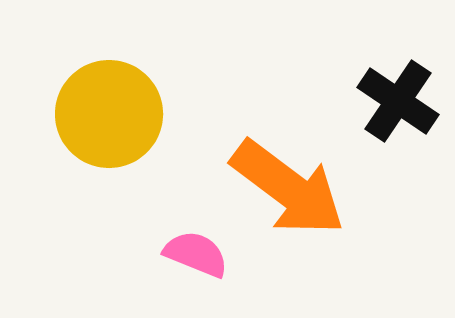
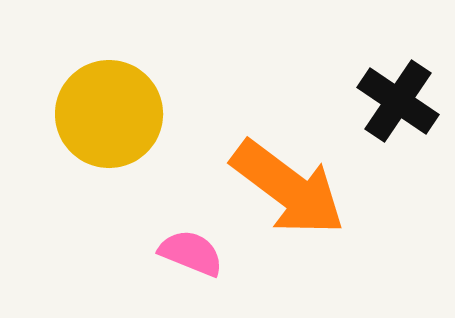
pink semicircle: moved 5 px left, 1 px up
